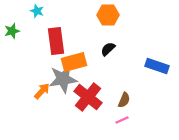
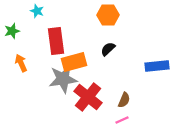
blue rectangle: rotated 25 degrees counterclockwise
orange arrow: moved 21 px left, 28 px up; rotated 66 degrees counterclockwise
